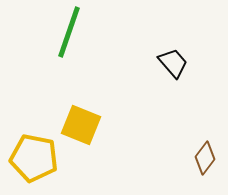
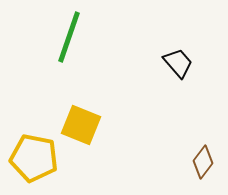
green line: moved 5 px down
black trapezoid: moved 5 px right
brown diamond: moved 2 px left, 4 px down
